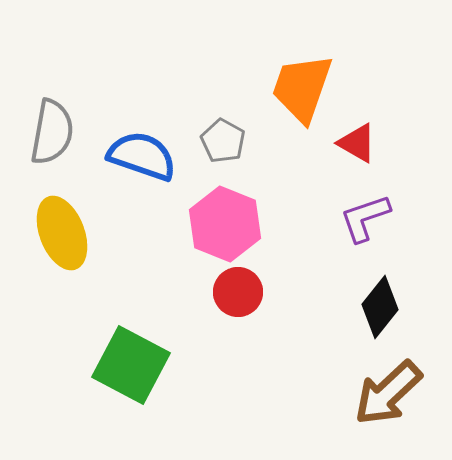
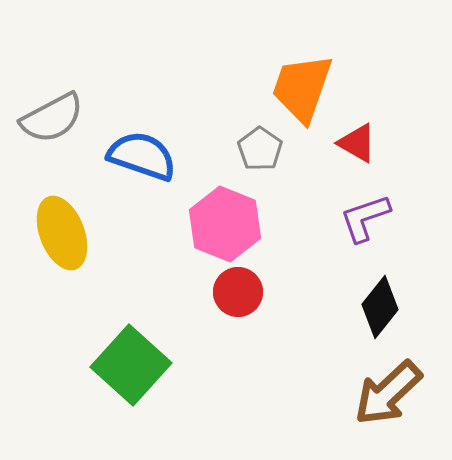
gray semicircle: moved 14 px up; rotated 52 degrees clockwise
gray pentagon: moved 37 px right, 8 px down; rotated 6 degrees clockwise
green square: rotated 14 degrees clockwise
